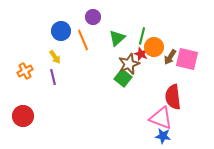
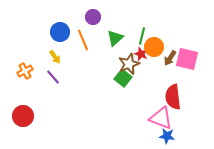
blue circle: moved 1 px left, 1 px down
green triangle: moved 2 px left
brown arrow: moved 1 px down
purple line: rotated 28 degrees counterclockwise
blue star: moved 4 px right
